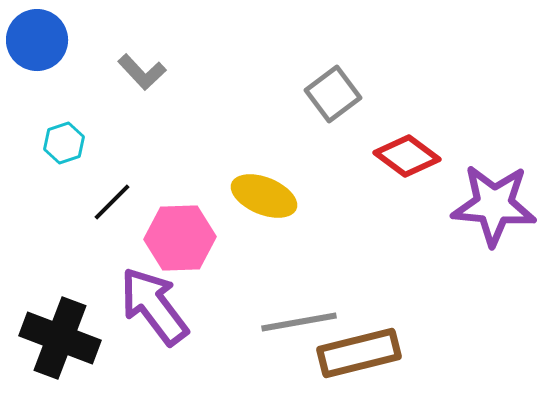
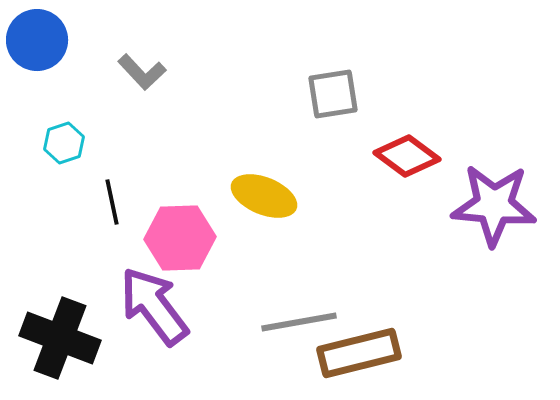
gray square: rotated 28 degrees clockwise
black line: rotated 57 degrees counterclockwise
